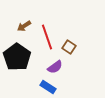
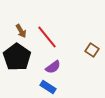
brown arrow: moved 3 px left, 5 px down; rotated 88 degrees counterclockwise
red line: rotated 20 degrees counterclockwise
brown square: moved 23 px right, 3 px down
purple semicircle: moved 2 px left
